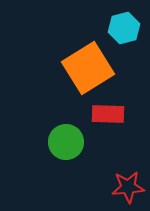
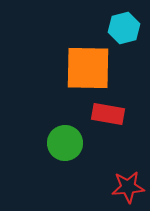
orange square: rotated 33 degrees clockwise
red rectangle: rotated 8 degrees clockwise
green circle: moved 1 px left, 1 px down
